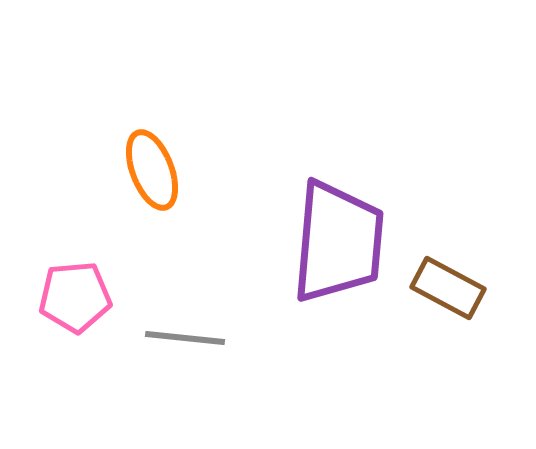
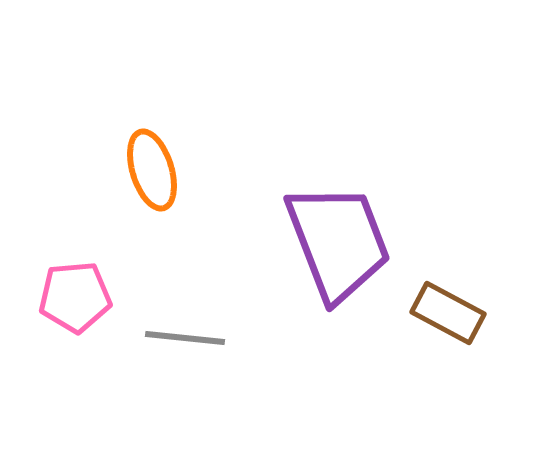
orange ellipse: rotated 4 degrees clockwise
purple trapezoid: rotated 26 degrees counterclockwise
brown rectangle: moved 25 px down
